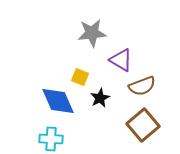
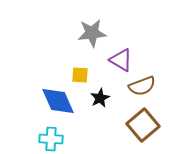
yellow square: moved 2 px up; rotated 18 degrees counterclockwise
